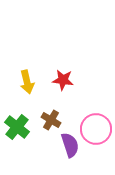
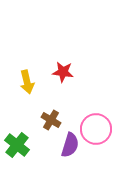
red star: moved 8 px up
green cross: moved 18 px down
purple semicircle: rotated 35 degrees clockwise
